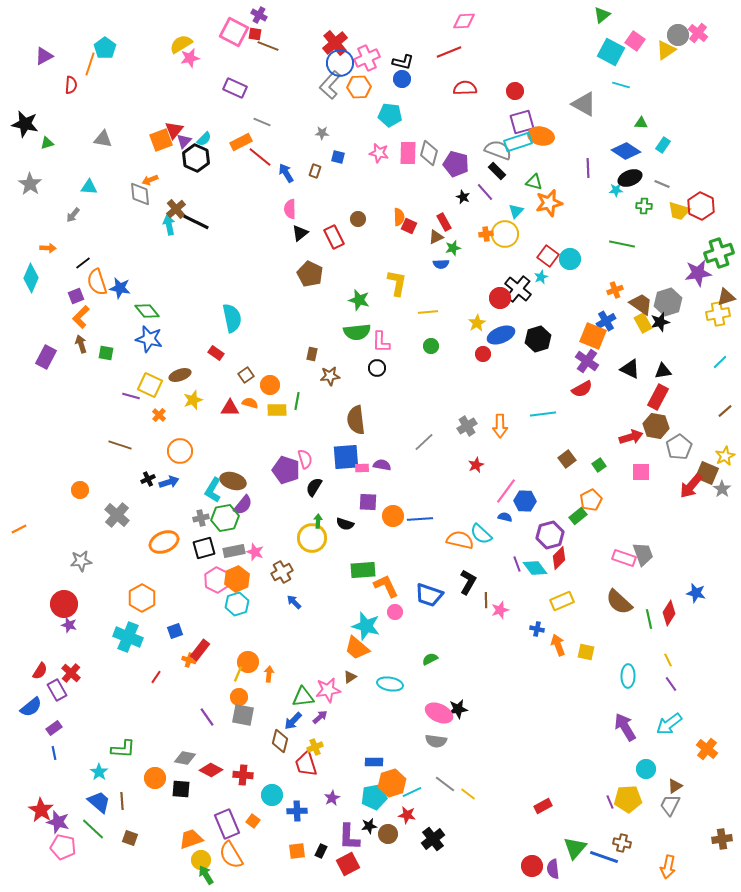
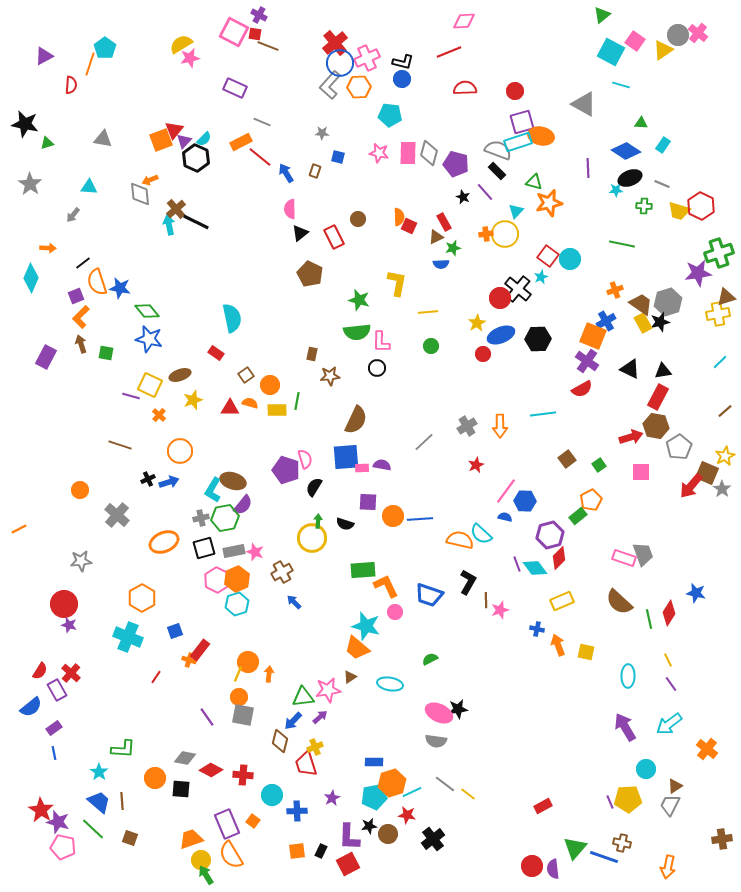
yellow triangle at (666, 50): moved 3 px left
black hexagon at (538, 339): rotated 15 degrees clockwise
brown semicircle at (356, 420): rotated 148 degrees counterclockwise
